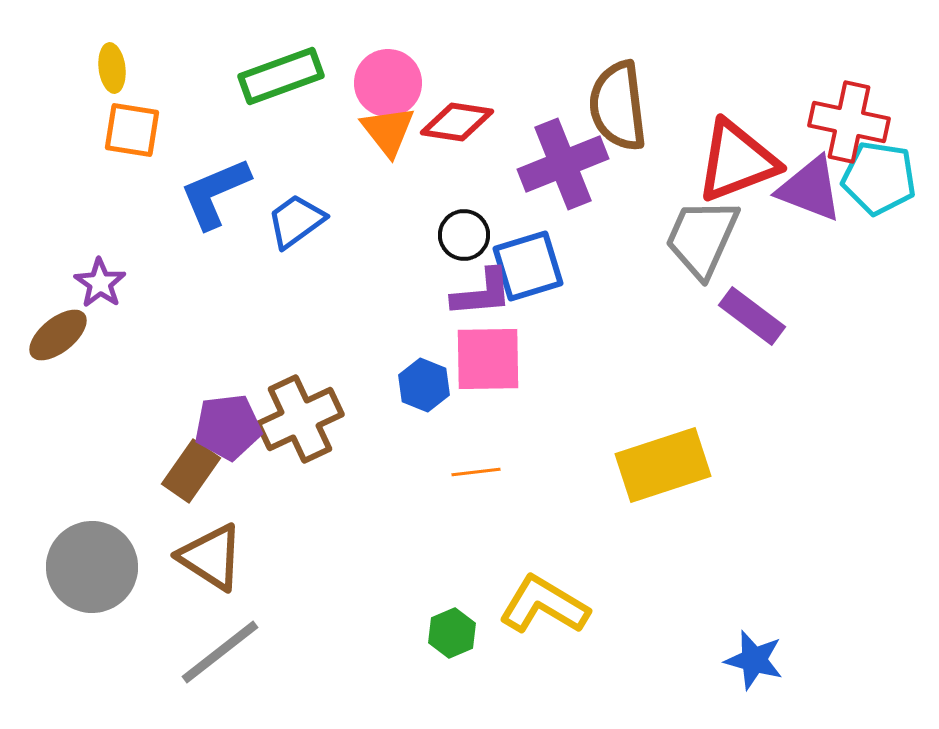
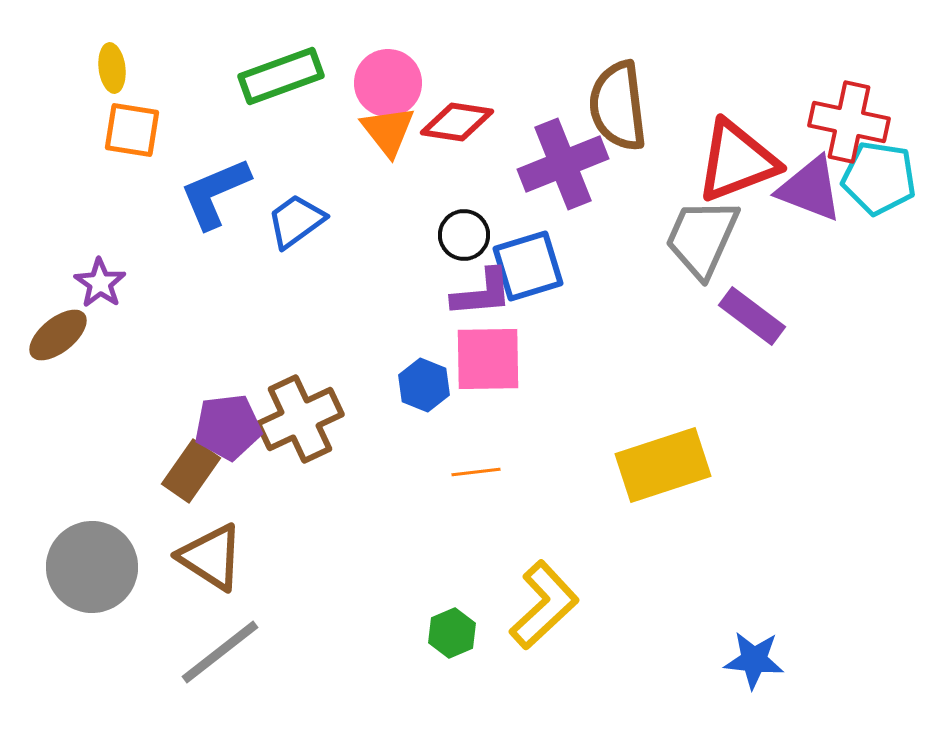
yellow L-shape: rotated 106 degrees clockwise
blue star: rotated 10 degrees counterclockwise
